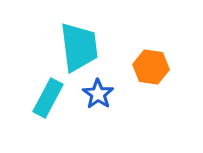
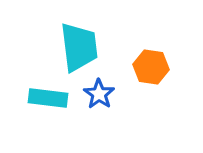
blue star: moved 1 px right
cyan rectangle: rotated 69 degrees clockwise
